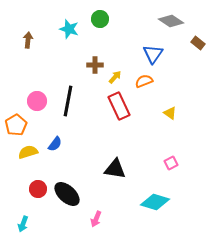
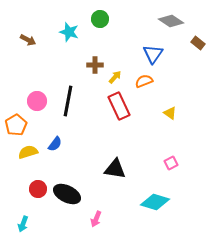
cyan star: moved 3 px down
brown arrow: rotated 112 degrees clockwise
black ellipse: rotated 16 degrees counterclockwise
